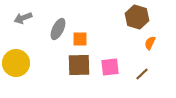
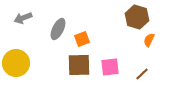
orange square: moved 2 px right; rotated 21 degrees counterclockwise
orange semicircle: moved 1 px left, 3 px up
